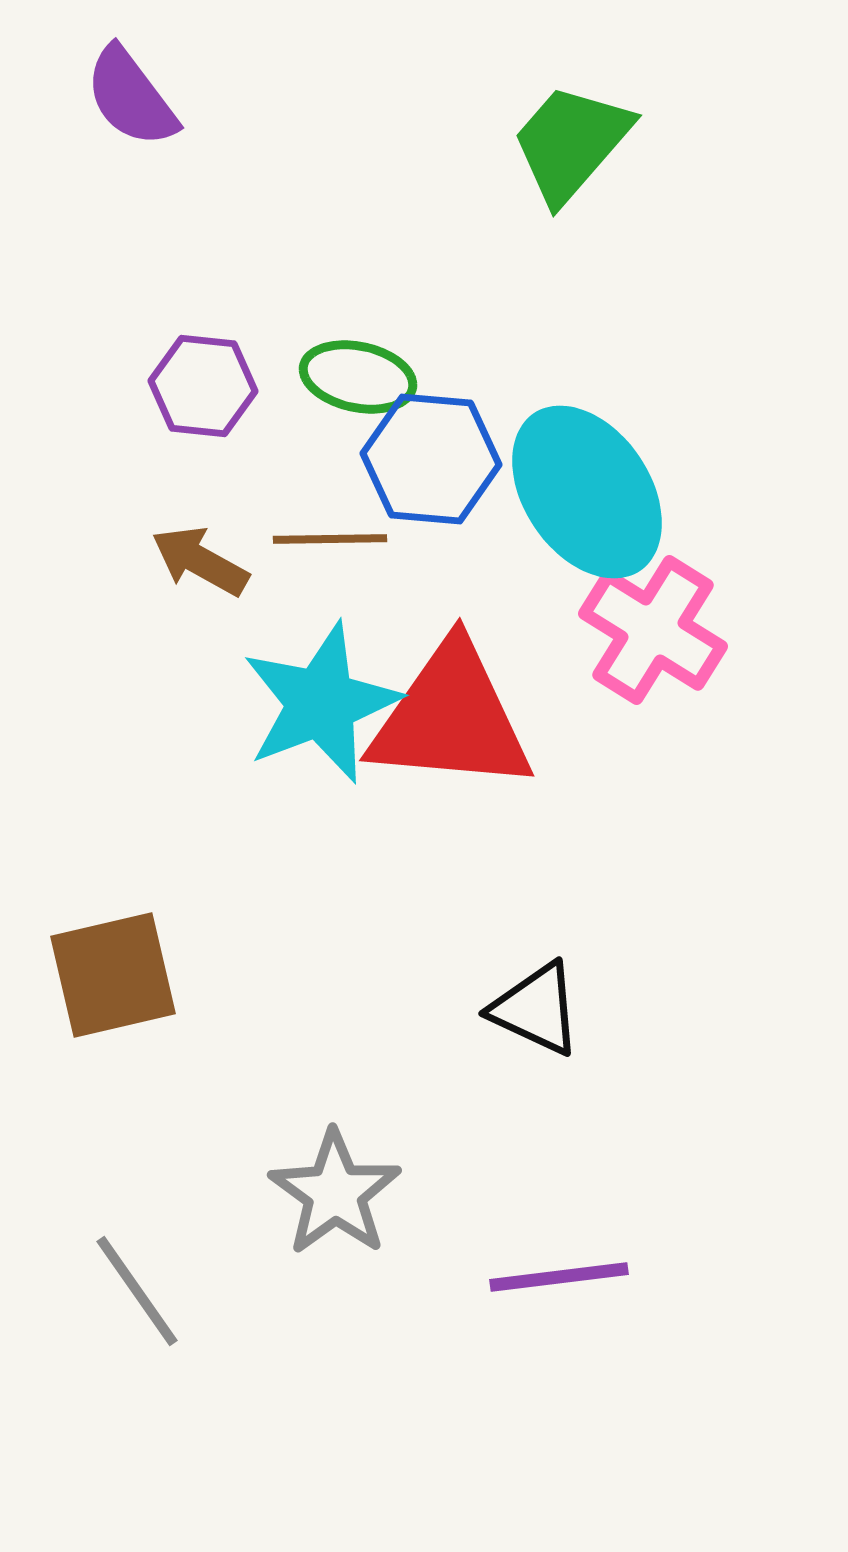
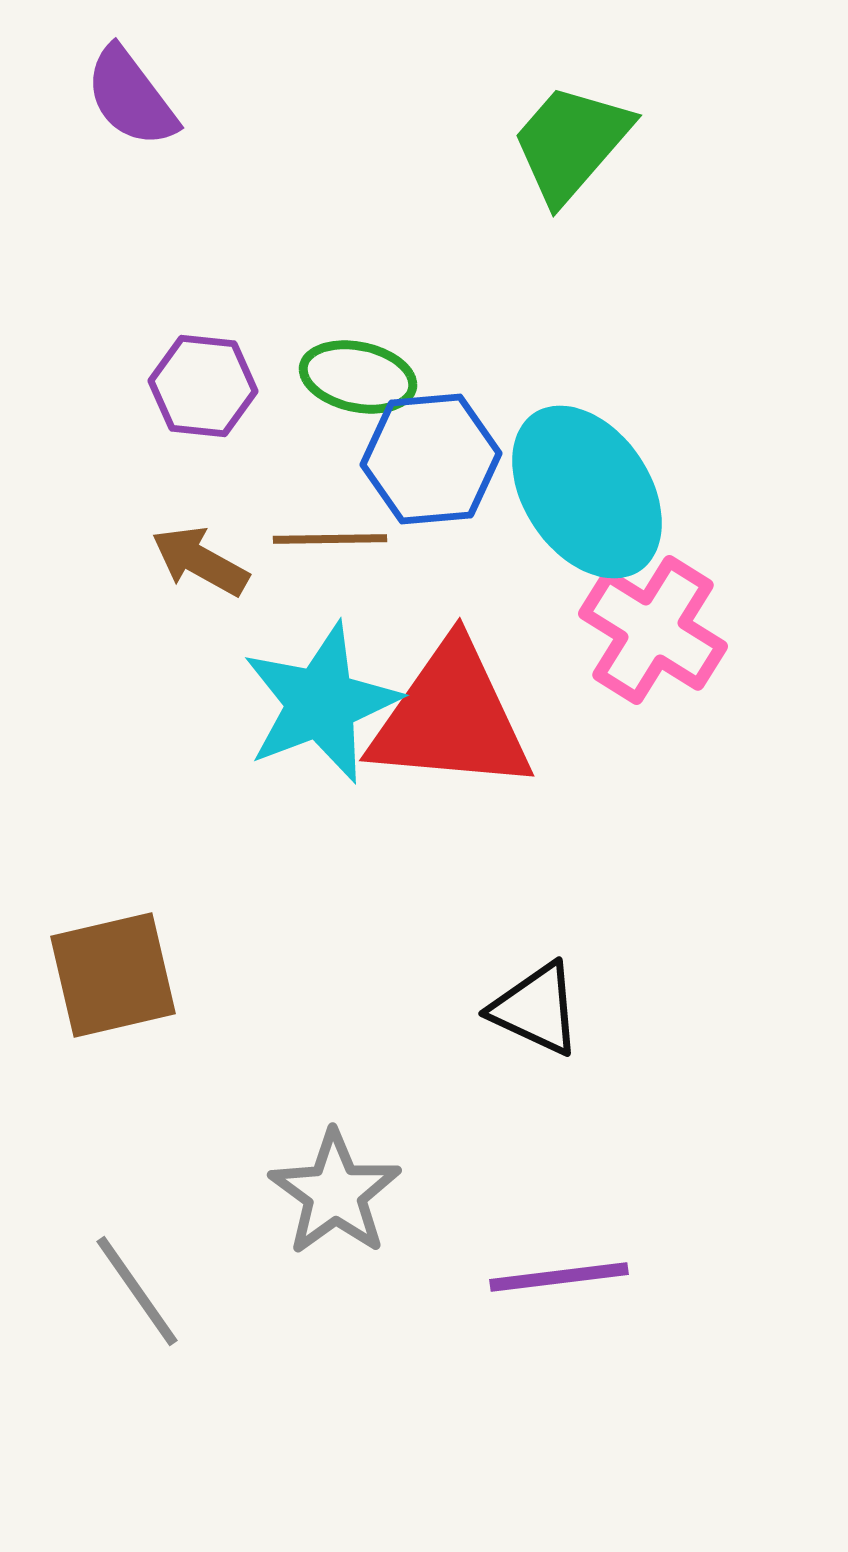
blue hexagon: rotated 10 degrees counterclockwise
